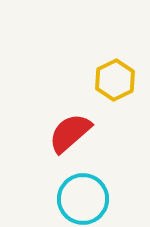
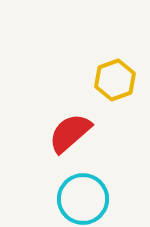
yellow hexagon: rotated 6 degrees clockwise
